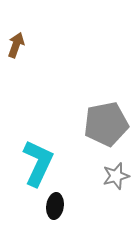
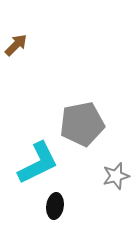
brown arrow: rotated 25 degrees clockwise
gray pentagon: moved 24 px left
cyan L-shape: rotated 39 degrees clockwise
